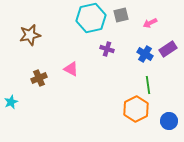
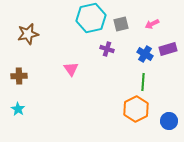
gray square: moved 9 px down
pink arrow: moved 2 px right, 1 px down
brown star: moved 2 px left, 1 px up
purple rectangle: rotated 18 degrees clockwise
pink triangle: rotated 28 degrees clockwise
brown cross: moved 20 px left, 2 px up; rotated 21 degrees clockwise
green line: moved 5 px left, 3 px up; rotated 12 degrees clockwise
cyan star: moved 7 px right, 7 px down; rotated 16 degrees counterclockwise
